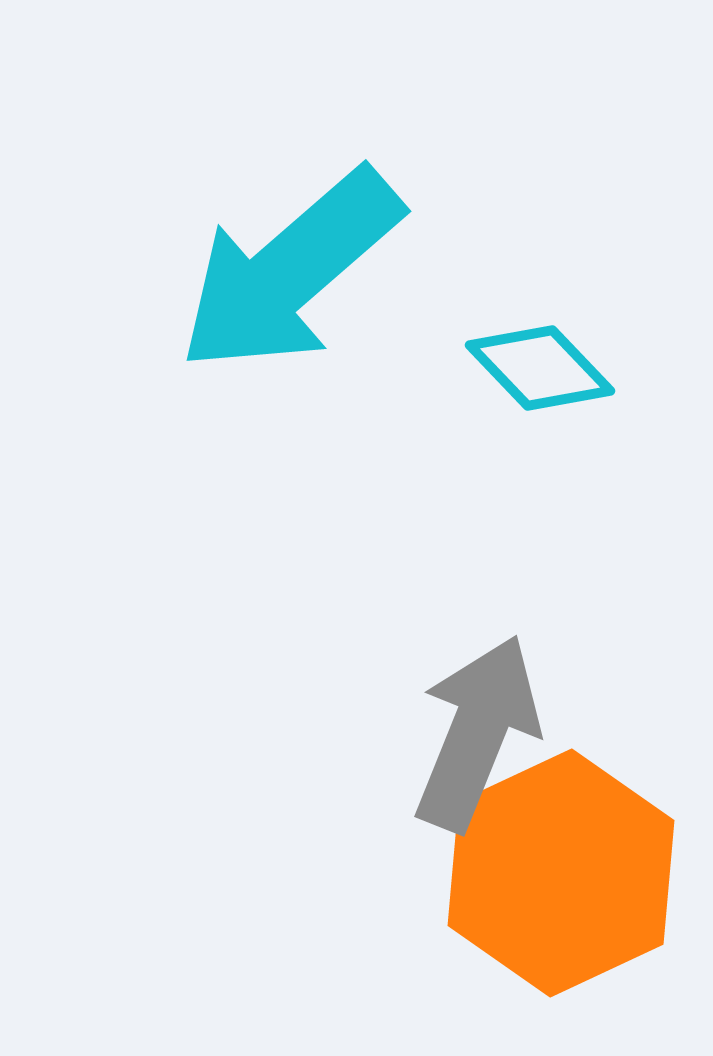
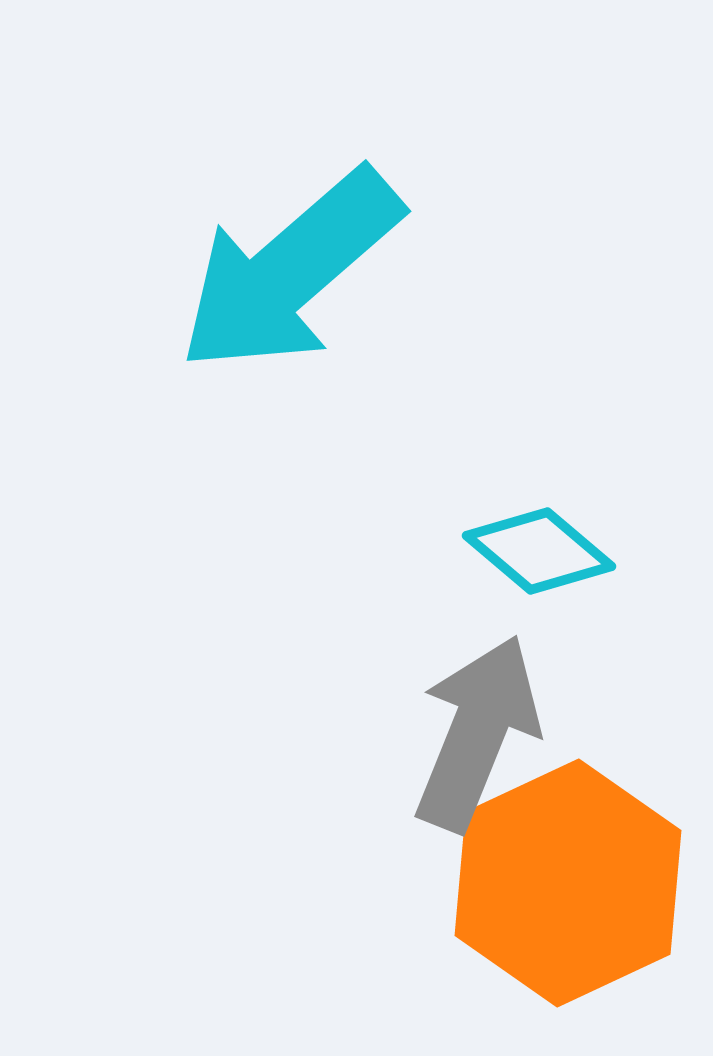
cyan diamond: moved 1 px left, 183 px down; rotated 6 degrees counterclockwise
orange hexagon: moved 7 px right, 10 px down
